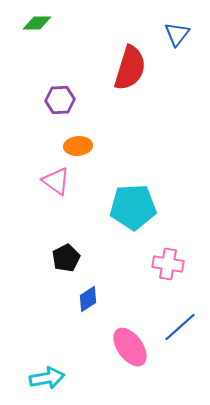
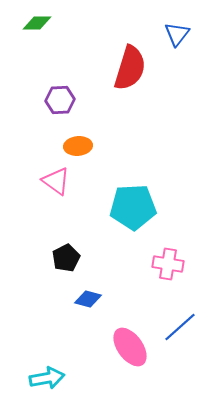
blue diamond: rotated 48 degrees clockwise
